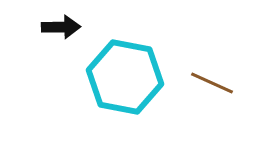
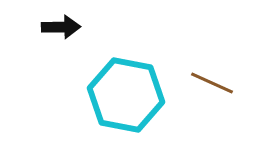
cyan hexagon: moved 1 px right, 18 px down
